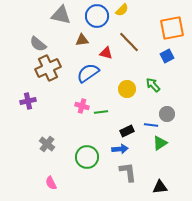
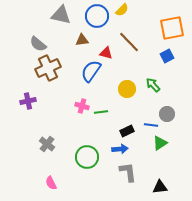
blue semicircle: moved 3 px right, 2 px up; rotated 20 degrees counterclockwise
